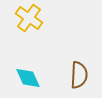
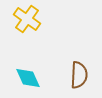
yellow cross: moved 2 px left, 1 px down
